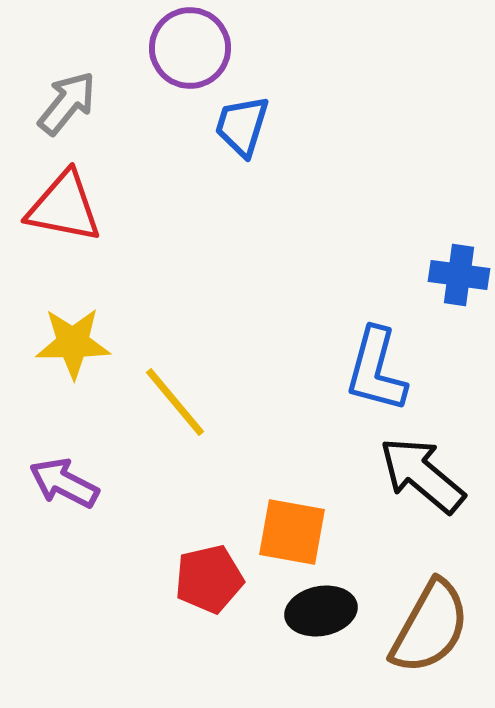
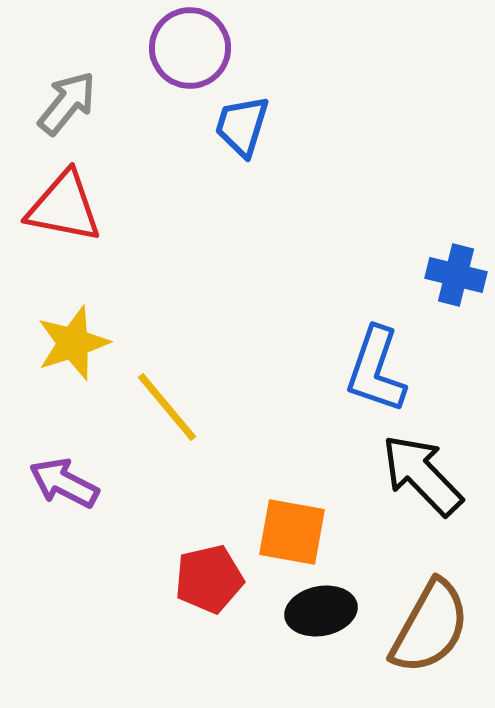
blue cross: moved 3 px left; rotated 6 degrees clockwise
yellow star: rotated 18 degrees counterclockwise
blue L-shape: rotated 4 degrees clockwise
yellow line: moved 8 px left, 5 px down
black arrow: rotated 6 degrees clockwise
